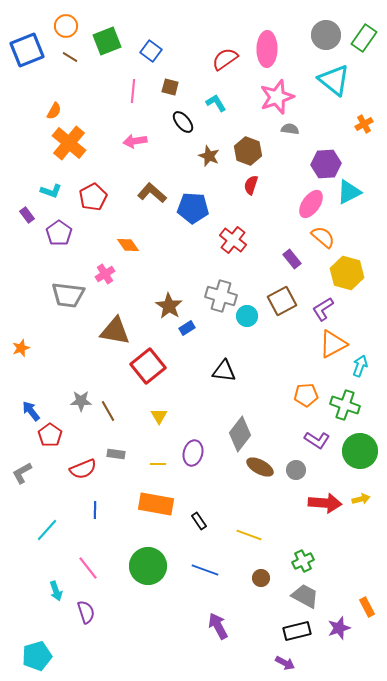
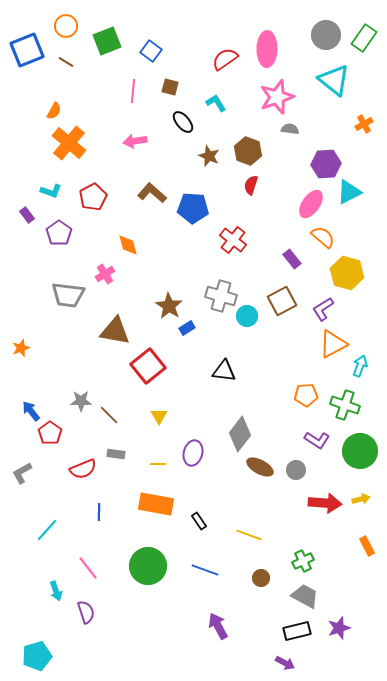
brown line at (70, 57): moved 4 px left, 5 px down
orange diamond at (128, 245): rotated 20 degrees clockwise
brown line at (108, 411): moved 1 px right, 4 px down; rotated 15 degrees counterclockwise
red pentagon at (50, 435): moved 2 px up
blue line at (95, 510): moved 4 px right, 2 px down
orange rectangle at (367, 607): moved 61 px up
